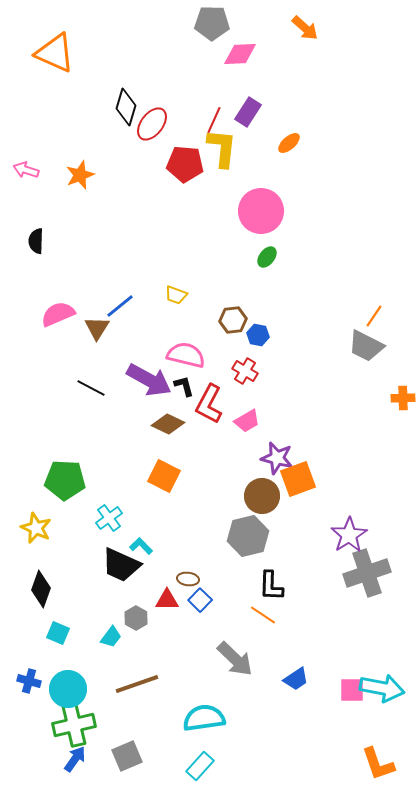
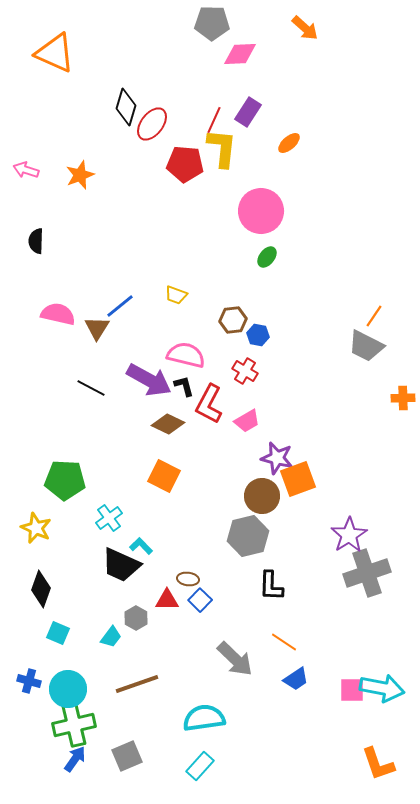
pink semicircle at (58, 314): rotated 36 degrees clockwise
orange line at (263, 615): moved 21 px right, 27 px down
